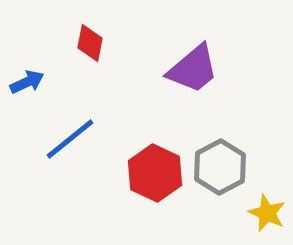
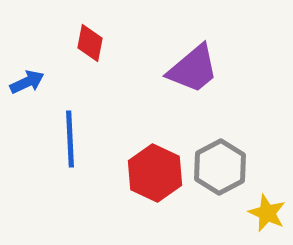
blue line: rotated 54 degrees counterclockwise
